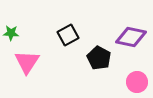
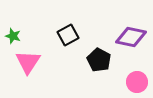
green star: moved 2 px right, 3 px down; rotated 14 degrees clockwise
black pentagon: moved 2 px down
pink triangle: moved 1 px right
